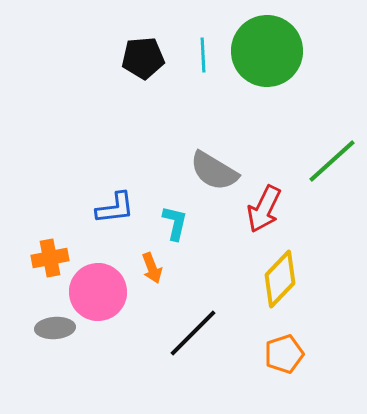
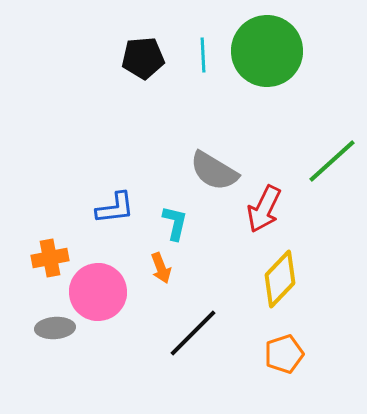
orange arrow: moved 9 px right
